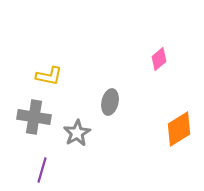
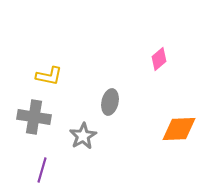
orange diamond: rotated 30 degrees clockwise
gray star: moved 6 px right, 3 px down
